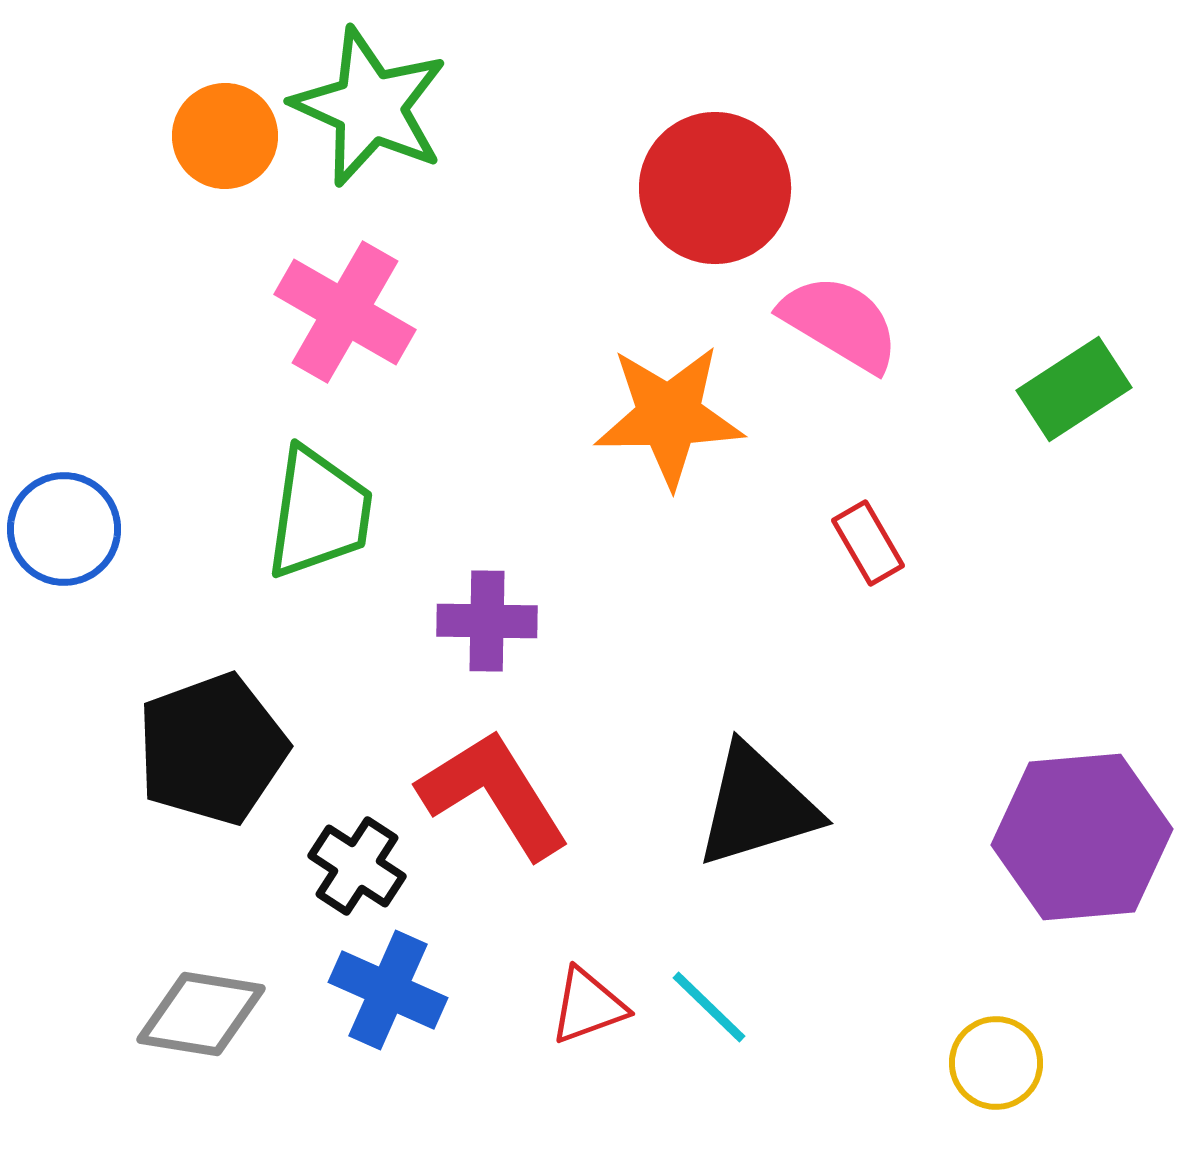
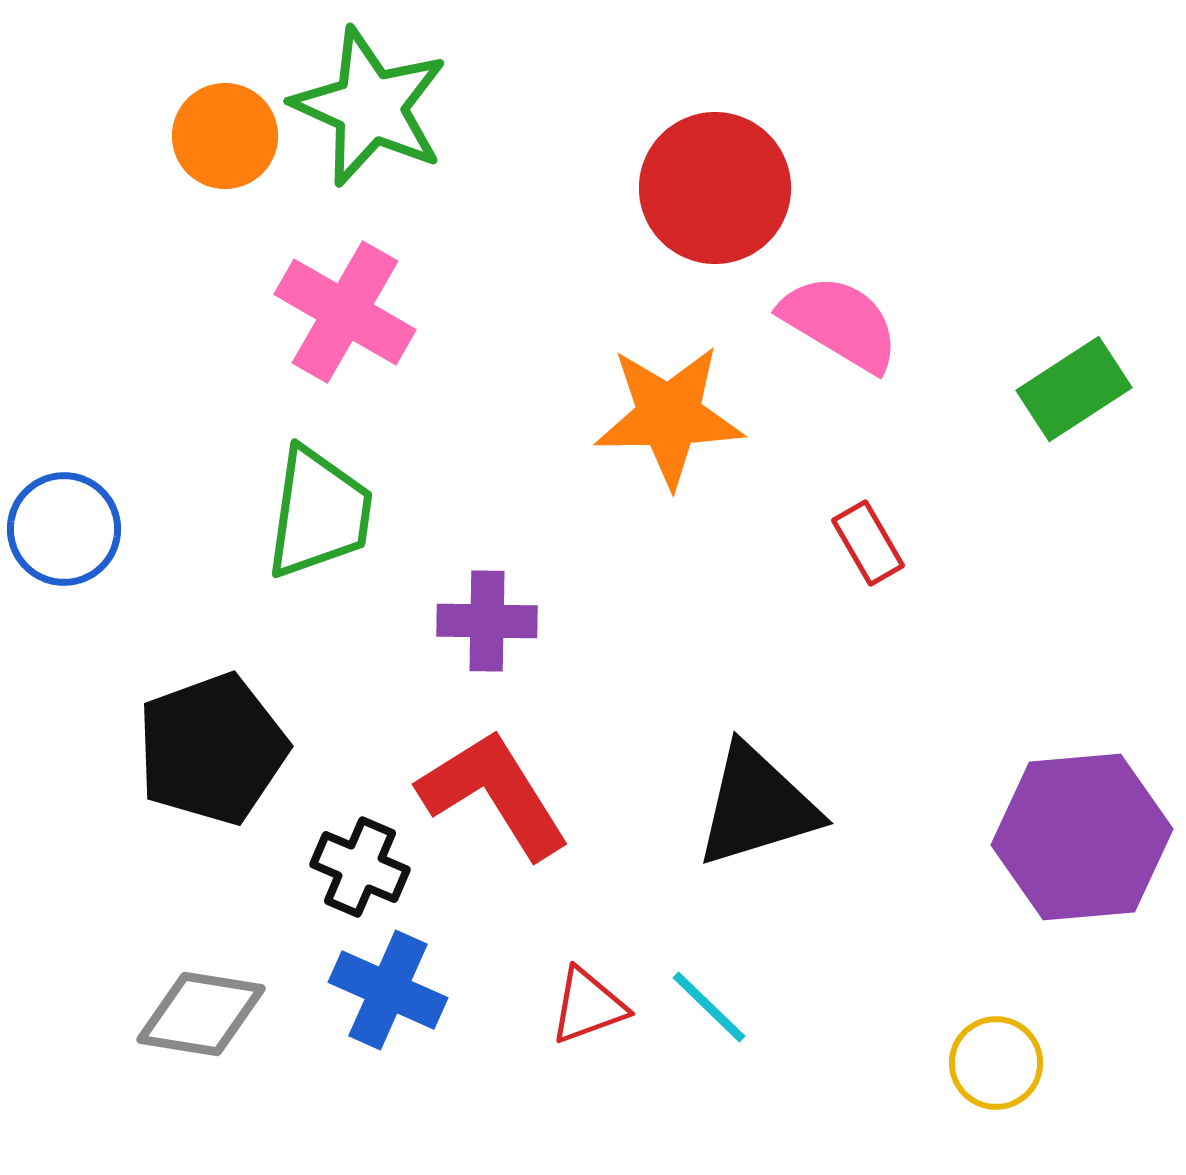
black cross: moved 3 px right, 1 px down; rotated 10 degrees counterclockwise
